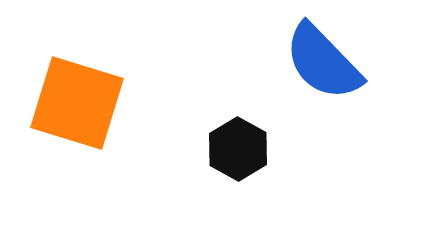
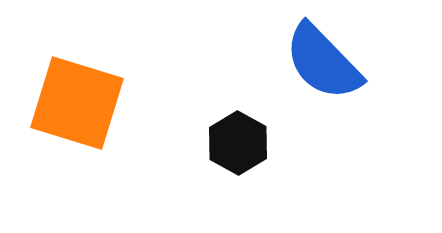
black hexagon: moved 6 px up
